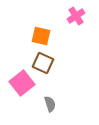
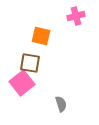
pink cross: rotated 18 degrees clockwise
brown square: moved 13 px left; rotated 15 degrees counterclockwise
gray semicircle: moved 11 px right
